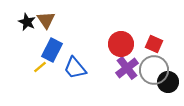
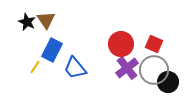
yellow line: moved 5 px left; rotated 16 degrees counterclockwise
